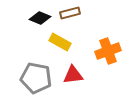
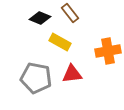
brown rectangle: rotated 66 degrees clockwise
orange cross: rotated 10 degrees clockwise
red triangle: moved 1 px left, 1 px up
